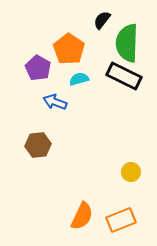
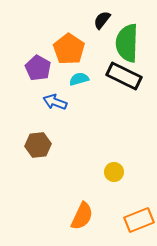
yellow circle: moved 17 px left
orange rectangle: moved 18 px right
